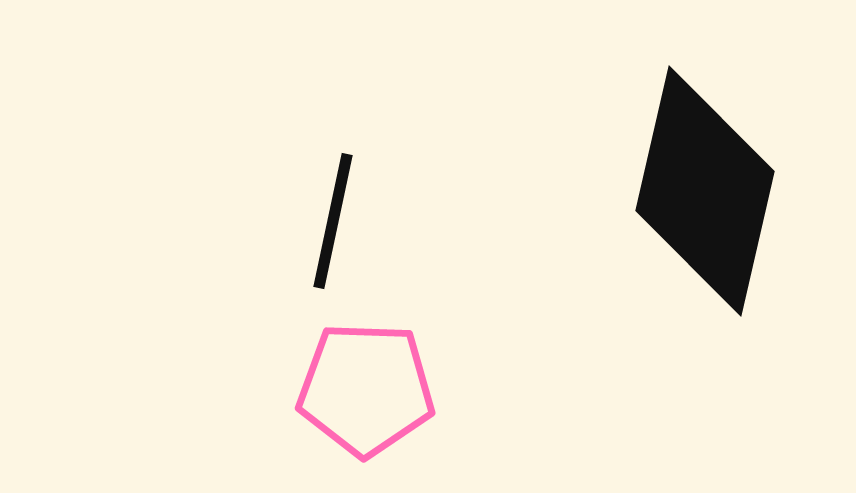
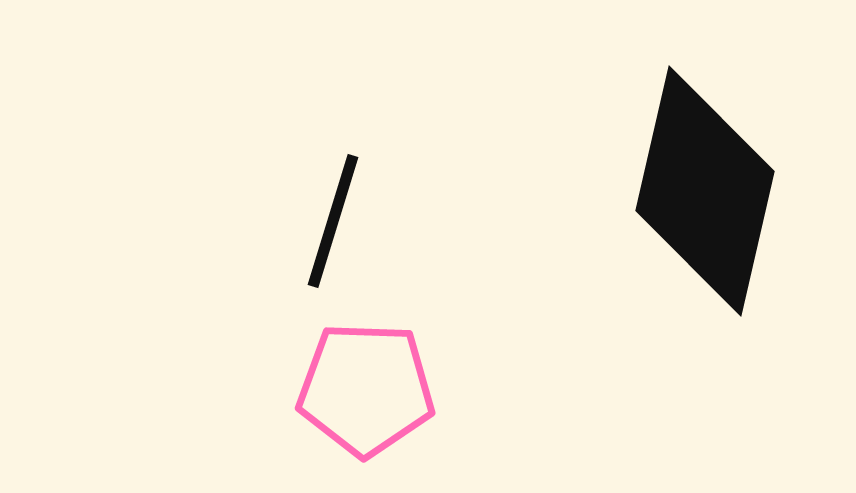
black line: rotated 5 degrees clockwise
